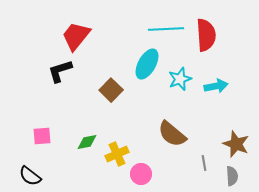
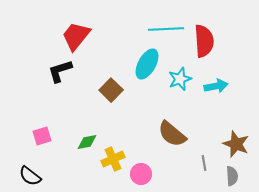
red semicircle: moved 2 px left, 6 px down
pink square: rotated 12 degrees counterclockwise
yellow cross: moved 4 px left, 5 px down
